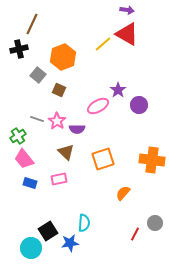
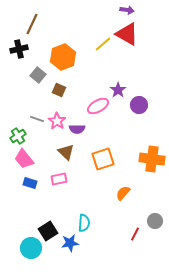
orange cross: moved 1 px up
gray circle: moved 2 px up
